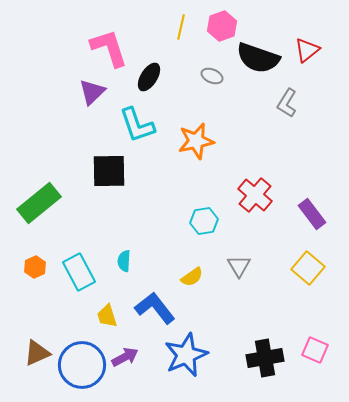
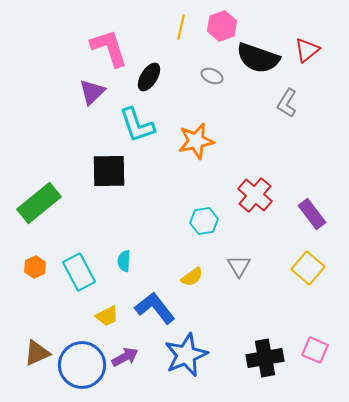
yellow trapezoid: rotated 100 degrees counterclockwise
